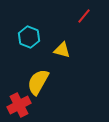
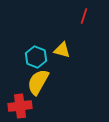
red line: rotated 21 degrees counterclockwise
cyan hexagon: moved 7 px right, 20 px down
red cross: moved 1 px right, 1 px down; rotated 20 degrees clockwise
